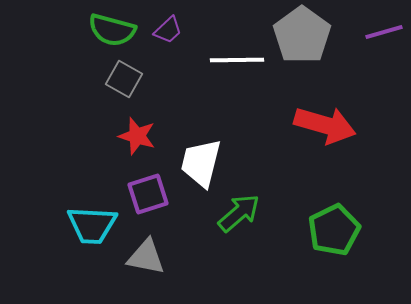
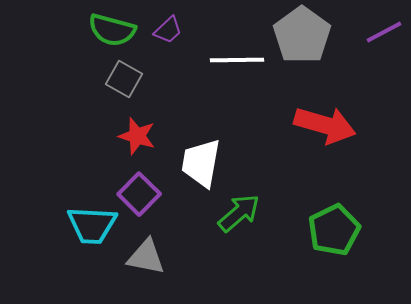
purple line: rotated 12 degrees counterclockwise
white trapezoid: rotated 4 degrees counterclockwise
purple square: moved 9 px left; rotated 27 degrees counterclockwise
